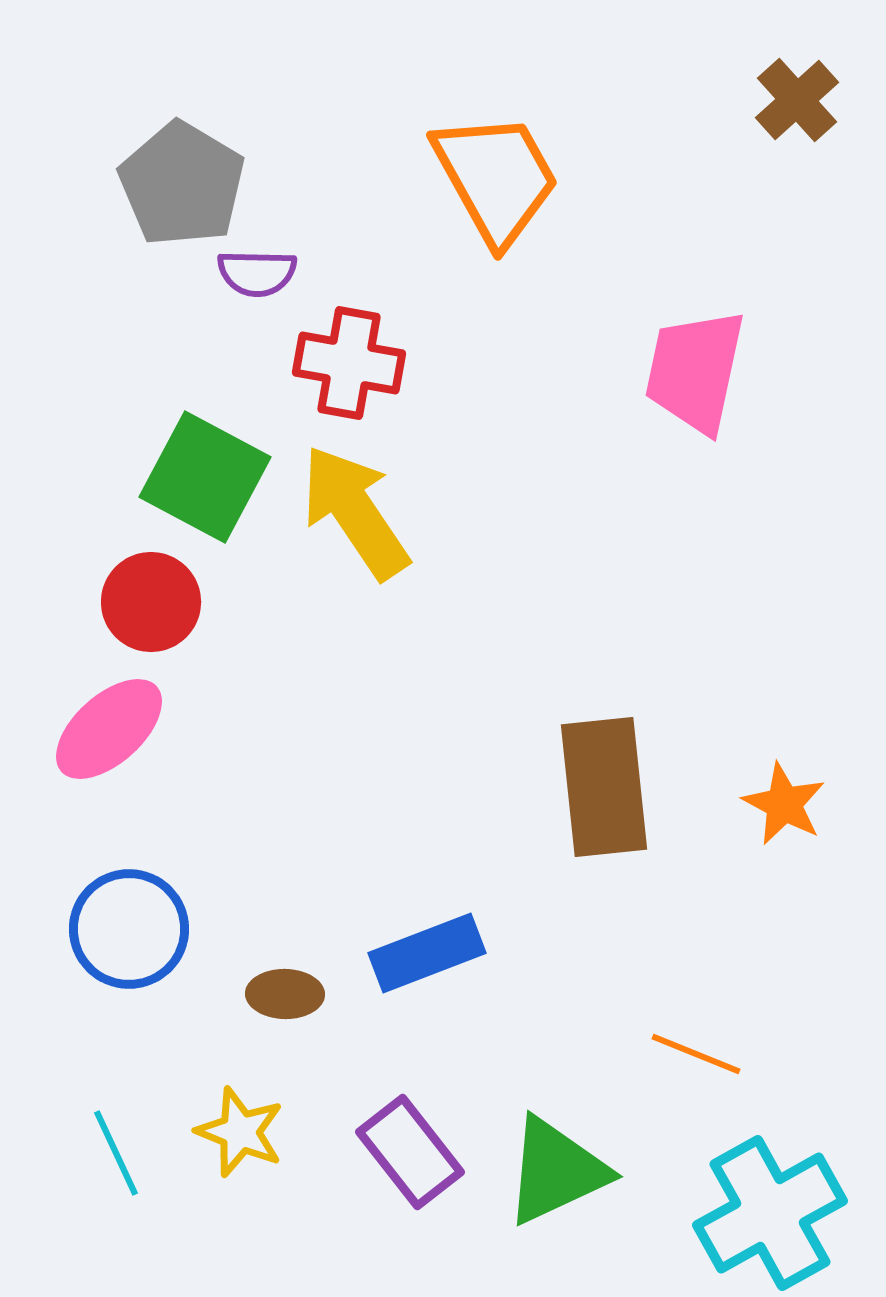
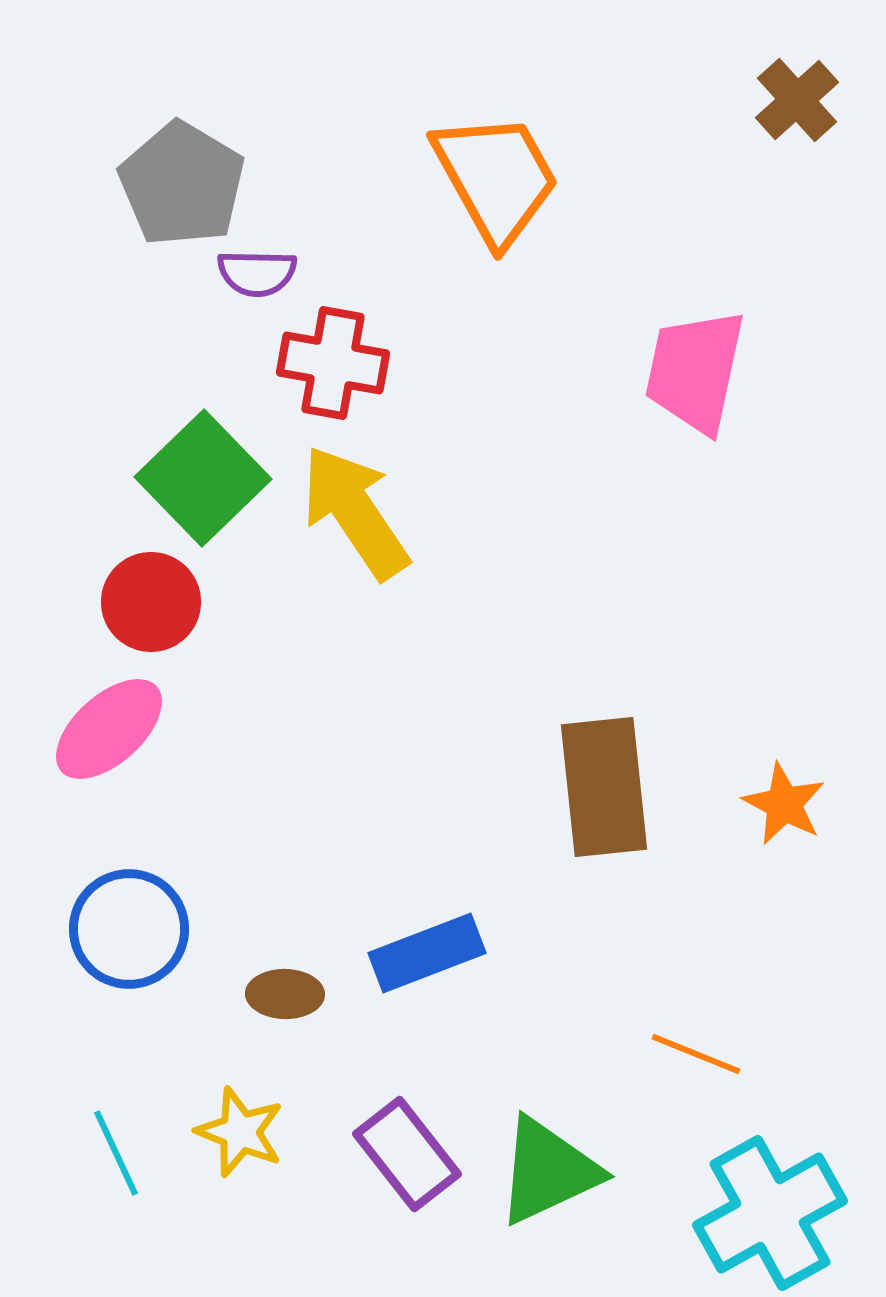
red cross: moved 16 px left
green square: moved 2 px left, 1 px down; rotated 18 degrees clockwise
purple rectangle: moved 3 px left, 2 px down
green triangle: moved 8 px left
